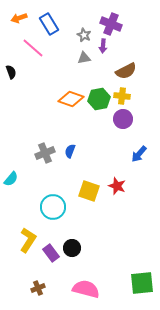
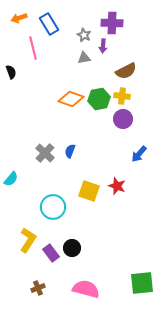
purple cross: moved 1 px right, 1 px up; rotated 20 degrees counterclockwise
pink line: rotated 35 degrees clockwise
gray cross: rotated 24 degrees counterclockwise
